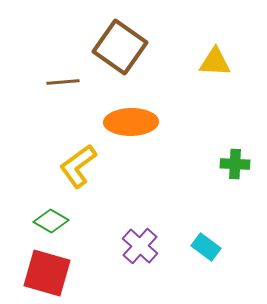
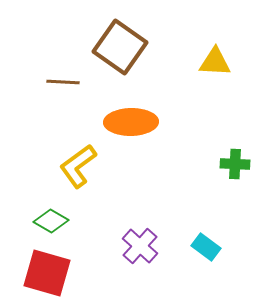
brown line: rotated 8 degrees clockwise
